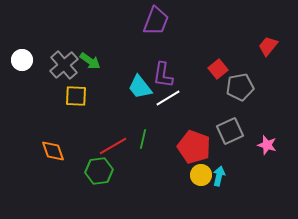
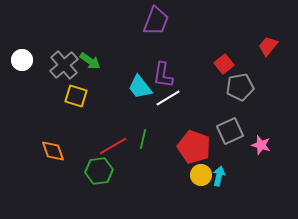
red square: moved 6 px right, 5 px up
yellow square: rotated 15 degrees clockwise
pink star: moved 6 px left
